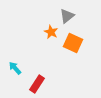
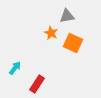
gray triangle: rotated 28 degrees clockwise
orange star: moved 1 px down
cyan arrow: rotated 80 degrees clockwise
